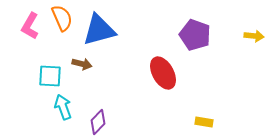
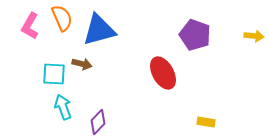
cyan square: moved 4 px right, 2 px up
yellow rectangle: moved 2 px right
